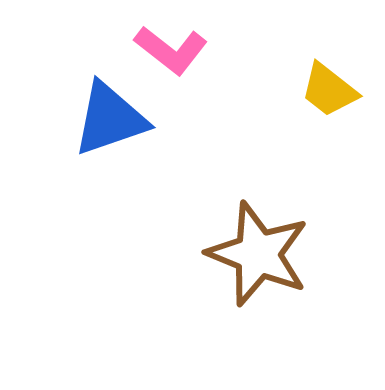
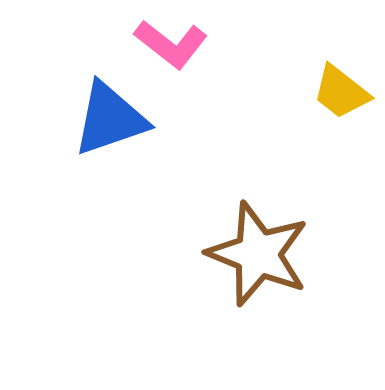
pink L-shape: moved 6 px up
yellow trapezoid: moved 12 px right, 2 px down
